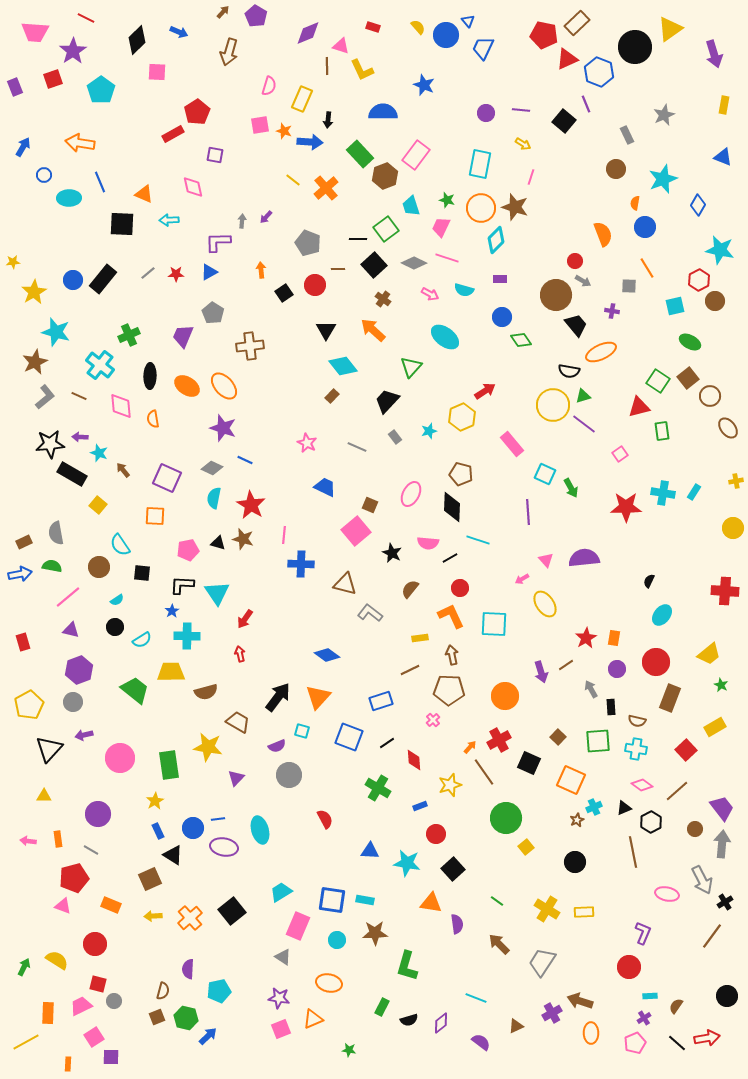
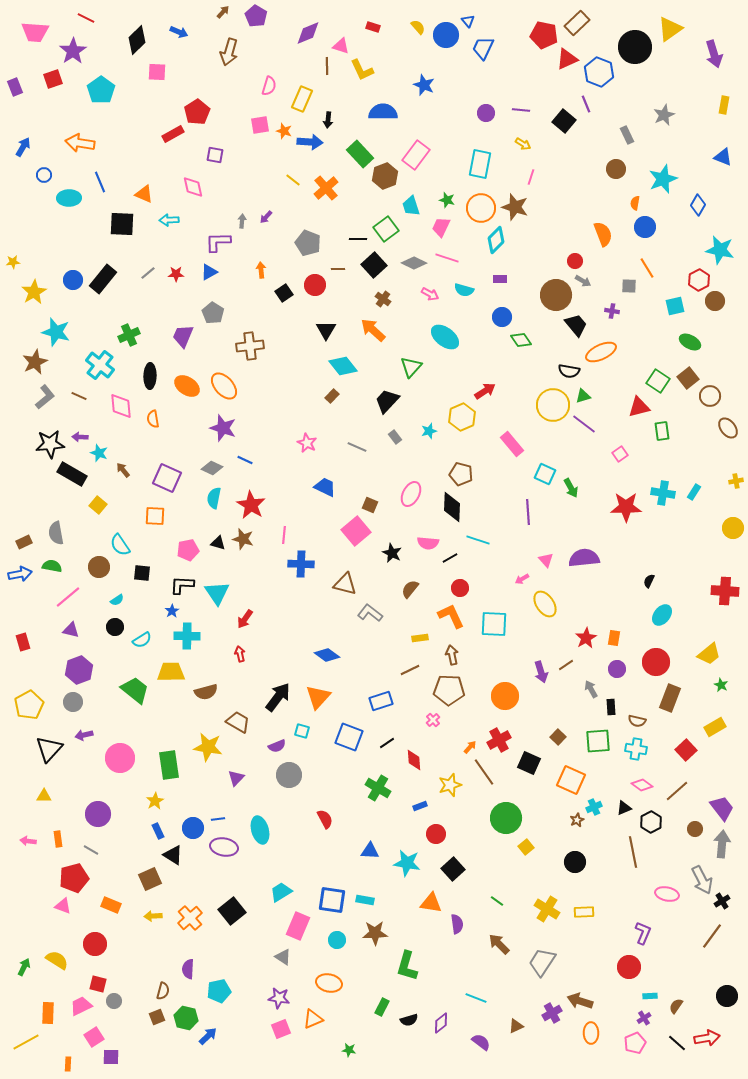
black cross at (725, 902): moved 3 px left, 1 px up
